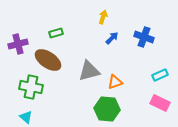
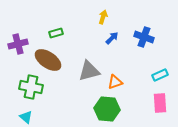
pink rectangle: rotated 60 degrees clockwise
